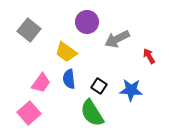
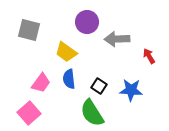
gray square: rotated 25 degrees counterclockwise
gray arrow: rotated 25 degrees clockwise
